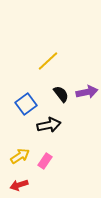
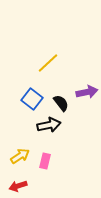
yellow line: moved 2 px down
black semicircle: moved 9 px down
blue square: moved 6 px right, 5 px up; rotated 15 degrees counterclockwise
pink rectangle: rotated 21 degrees counterclockwise
red arrow: moved 1 px left, 1 px down
